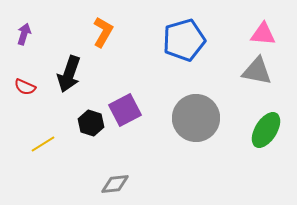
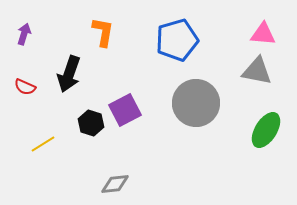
orange L-shape: rotated 20 degrees counterclockwise
blue pentagon: moved 7 px left
gray circle: moved 15 px up
